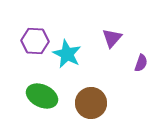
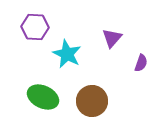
purple hexagon: moved 14 px up
green ellipse: moved 1 px right, 1 px down
brown circle: moved 1 px right, 2 px up
